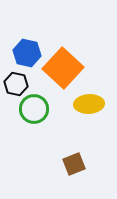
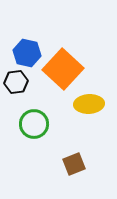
orange square: moved 1 px down
black hexagon: moved 2 px up; rotated 20 degrees counterclockwise
green circle: moved 15 px down
